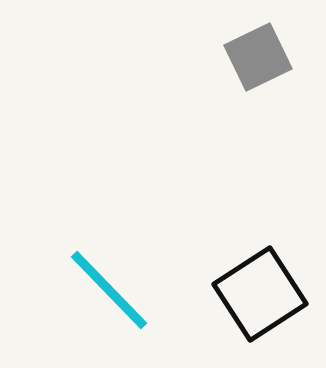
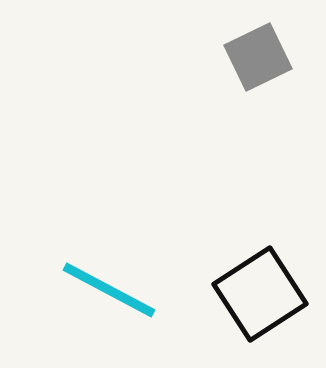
cyan line: rotated 18 degrees counterclockwise
